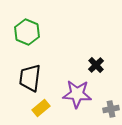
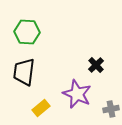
green hexagon: rotated 20 degrees counterclockwise
black trapezoid: moved 6 px left, 6 px up
purple star: rotated 20 degrees clockwise
